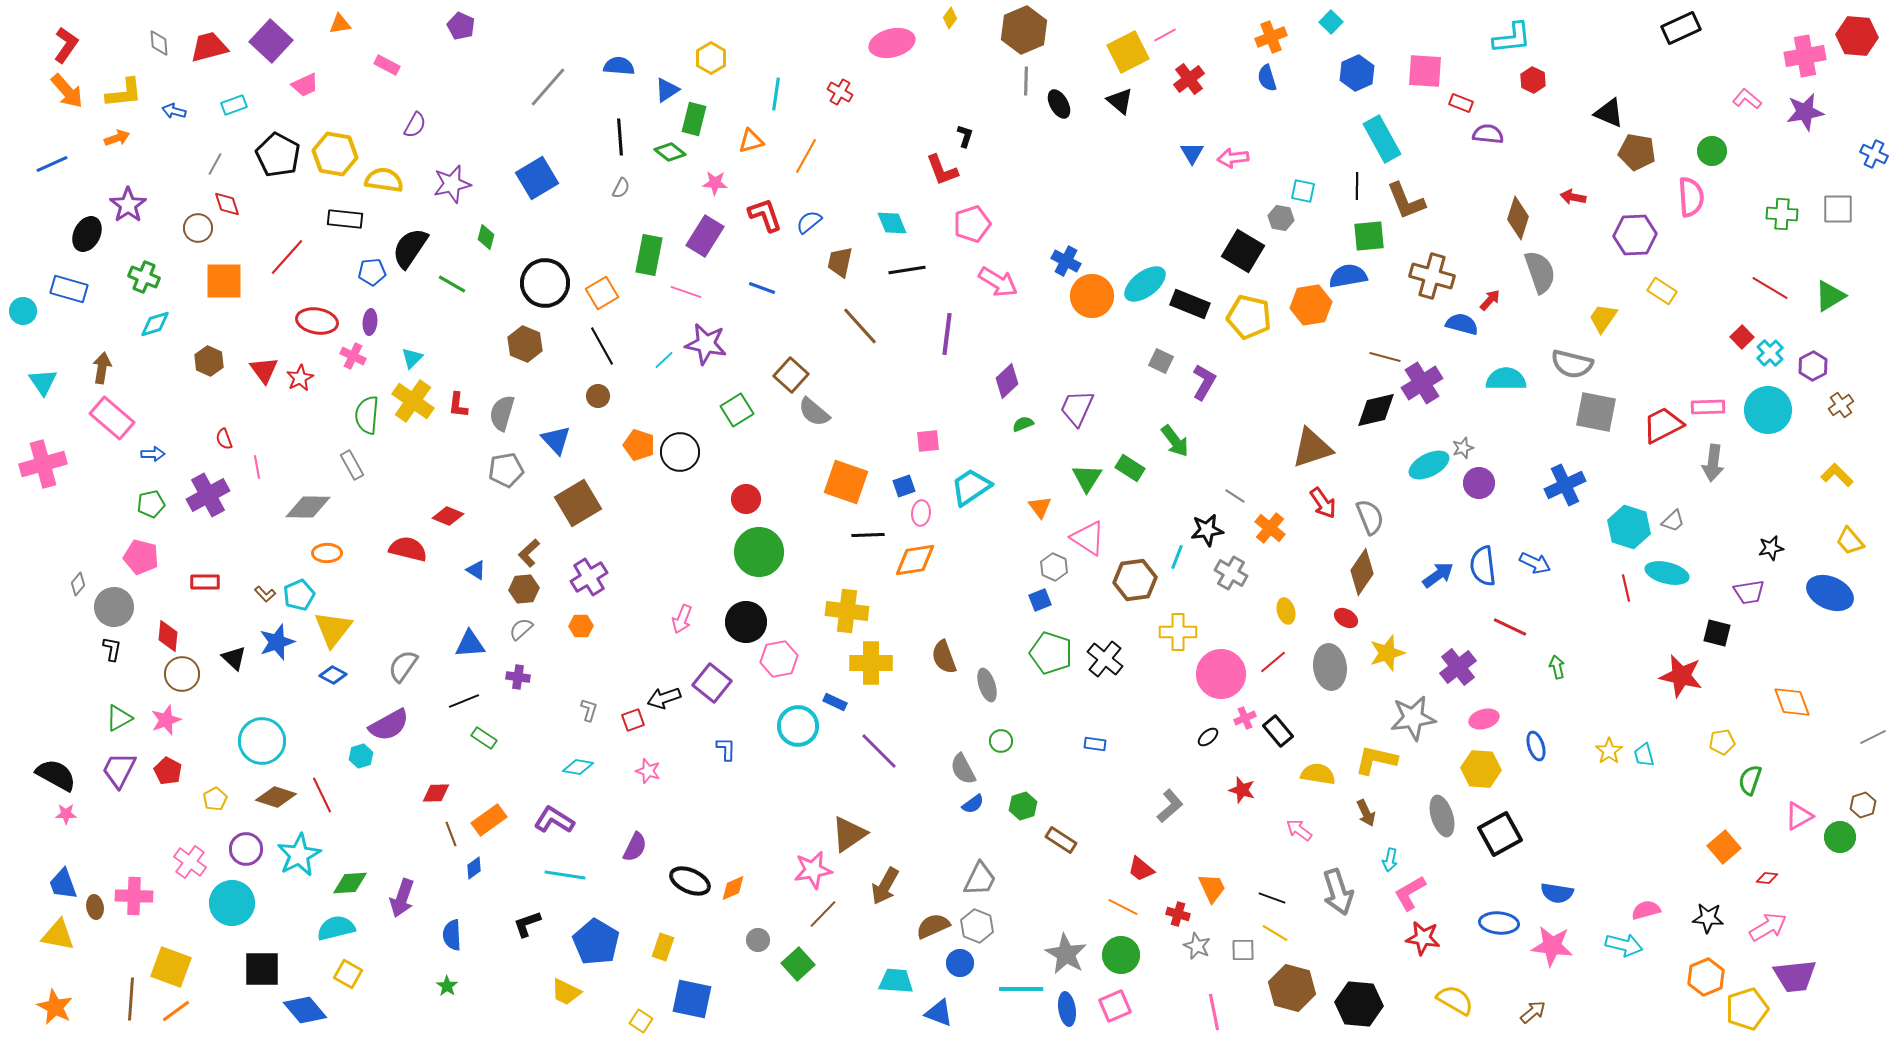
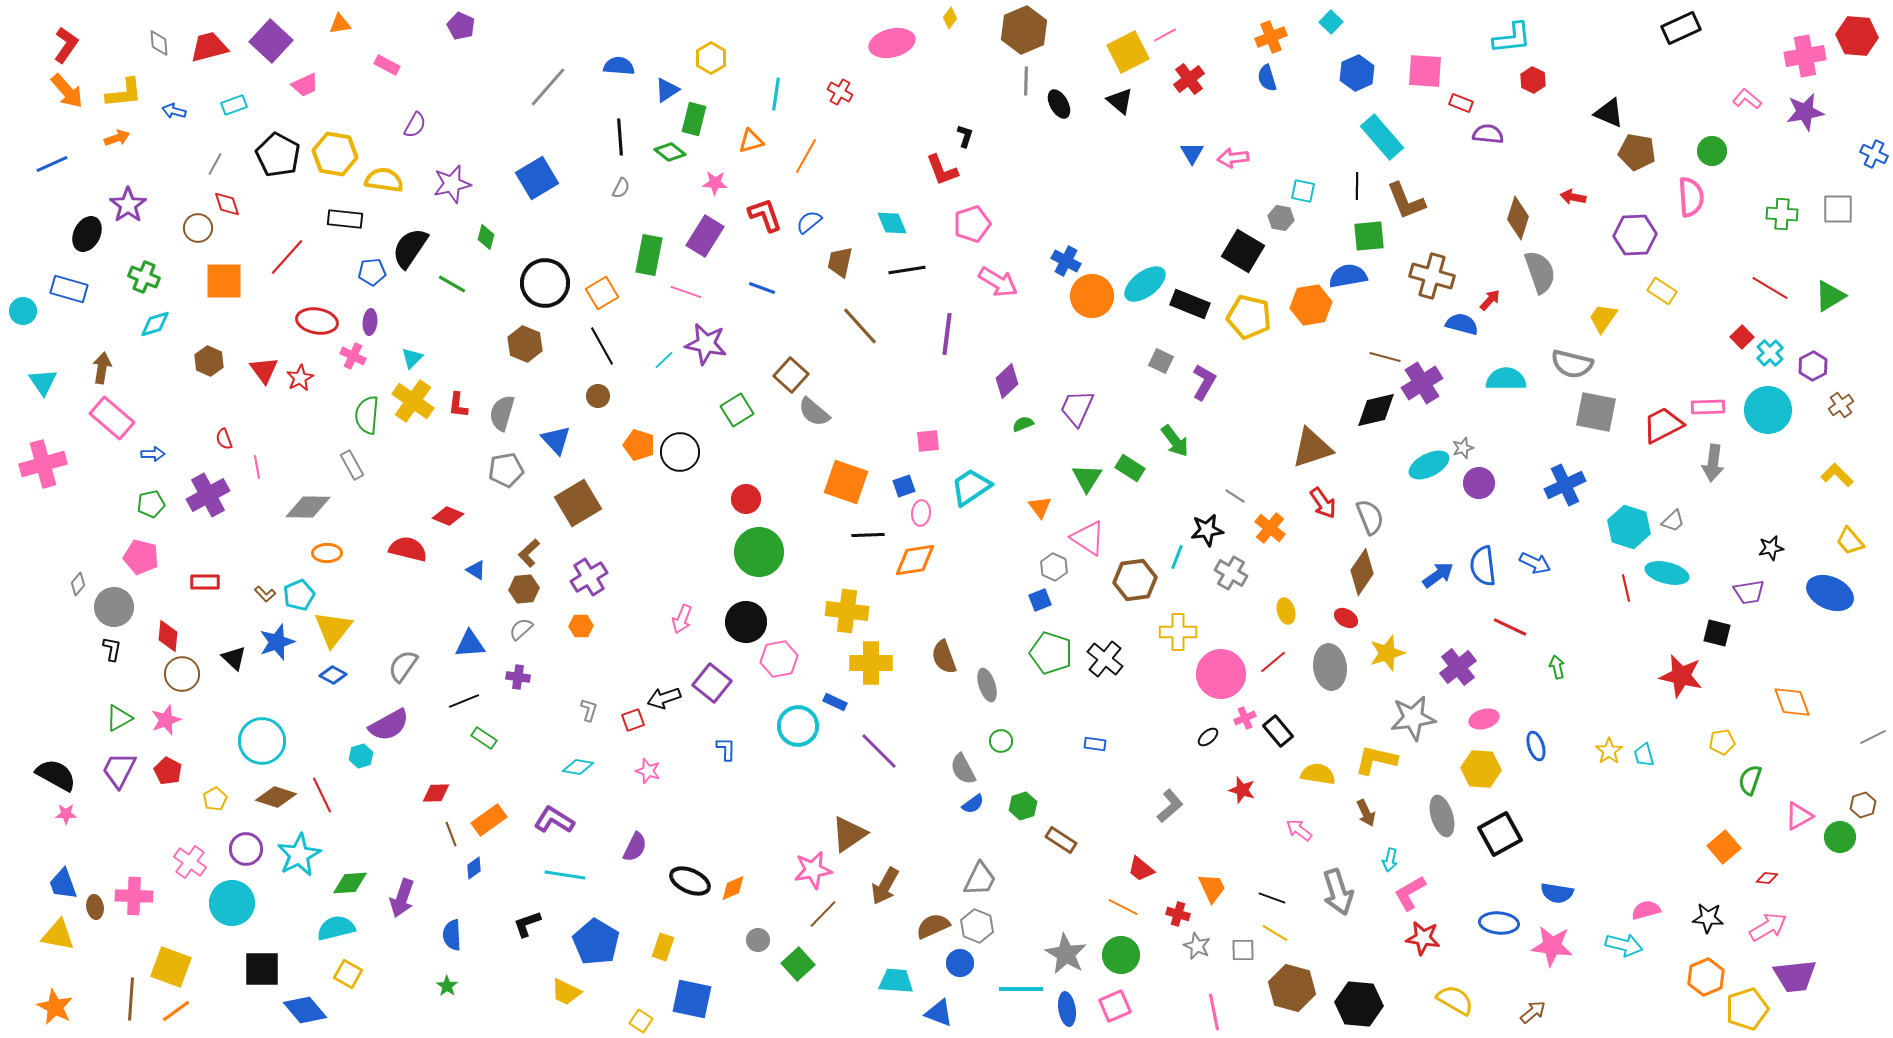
cyan rectangle at (1382, 139): moved 2 px up; rotated 12 degrees counterclockwise
